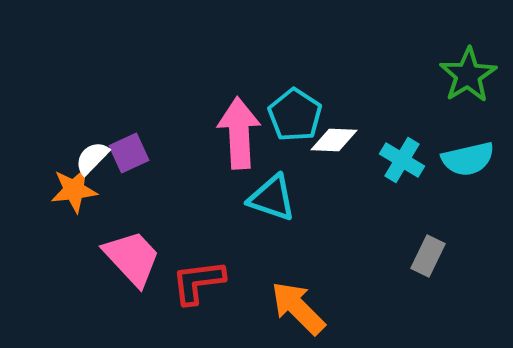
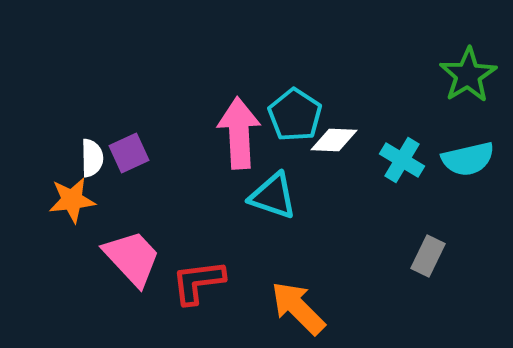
white semicircle: rotated 135 degrees clockwise
orange star: moved 2 px left, 10 px down
cyan triangle: moved 1 px right, 2 px up
